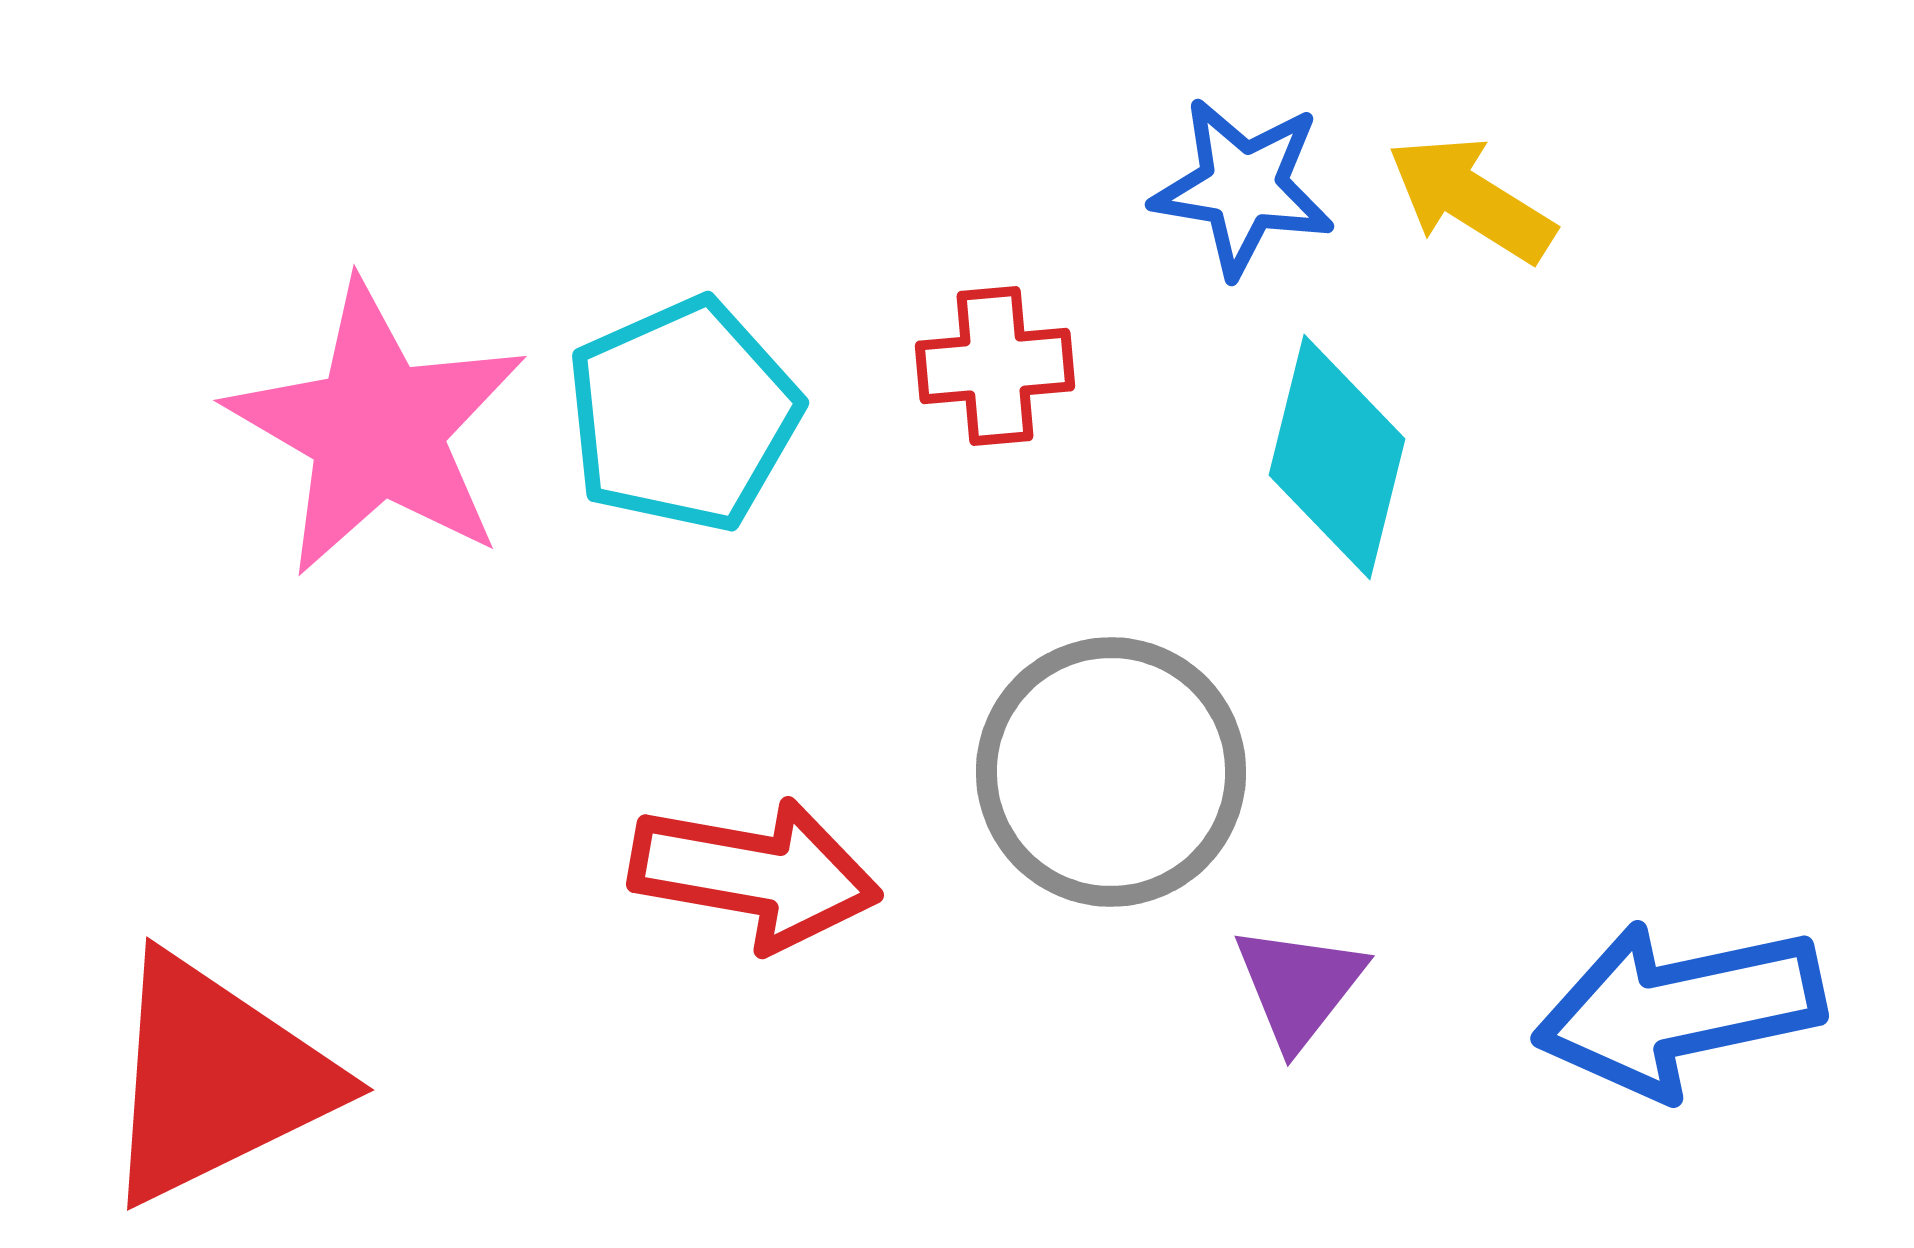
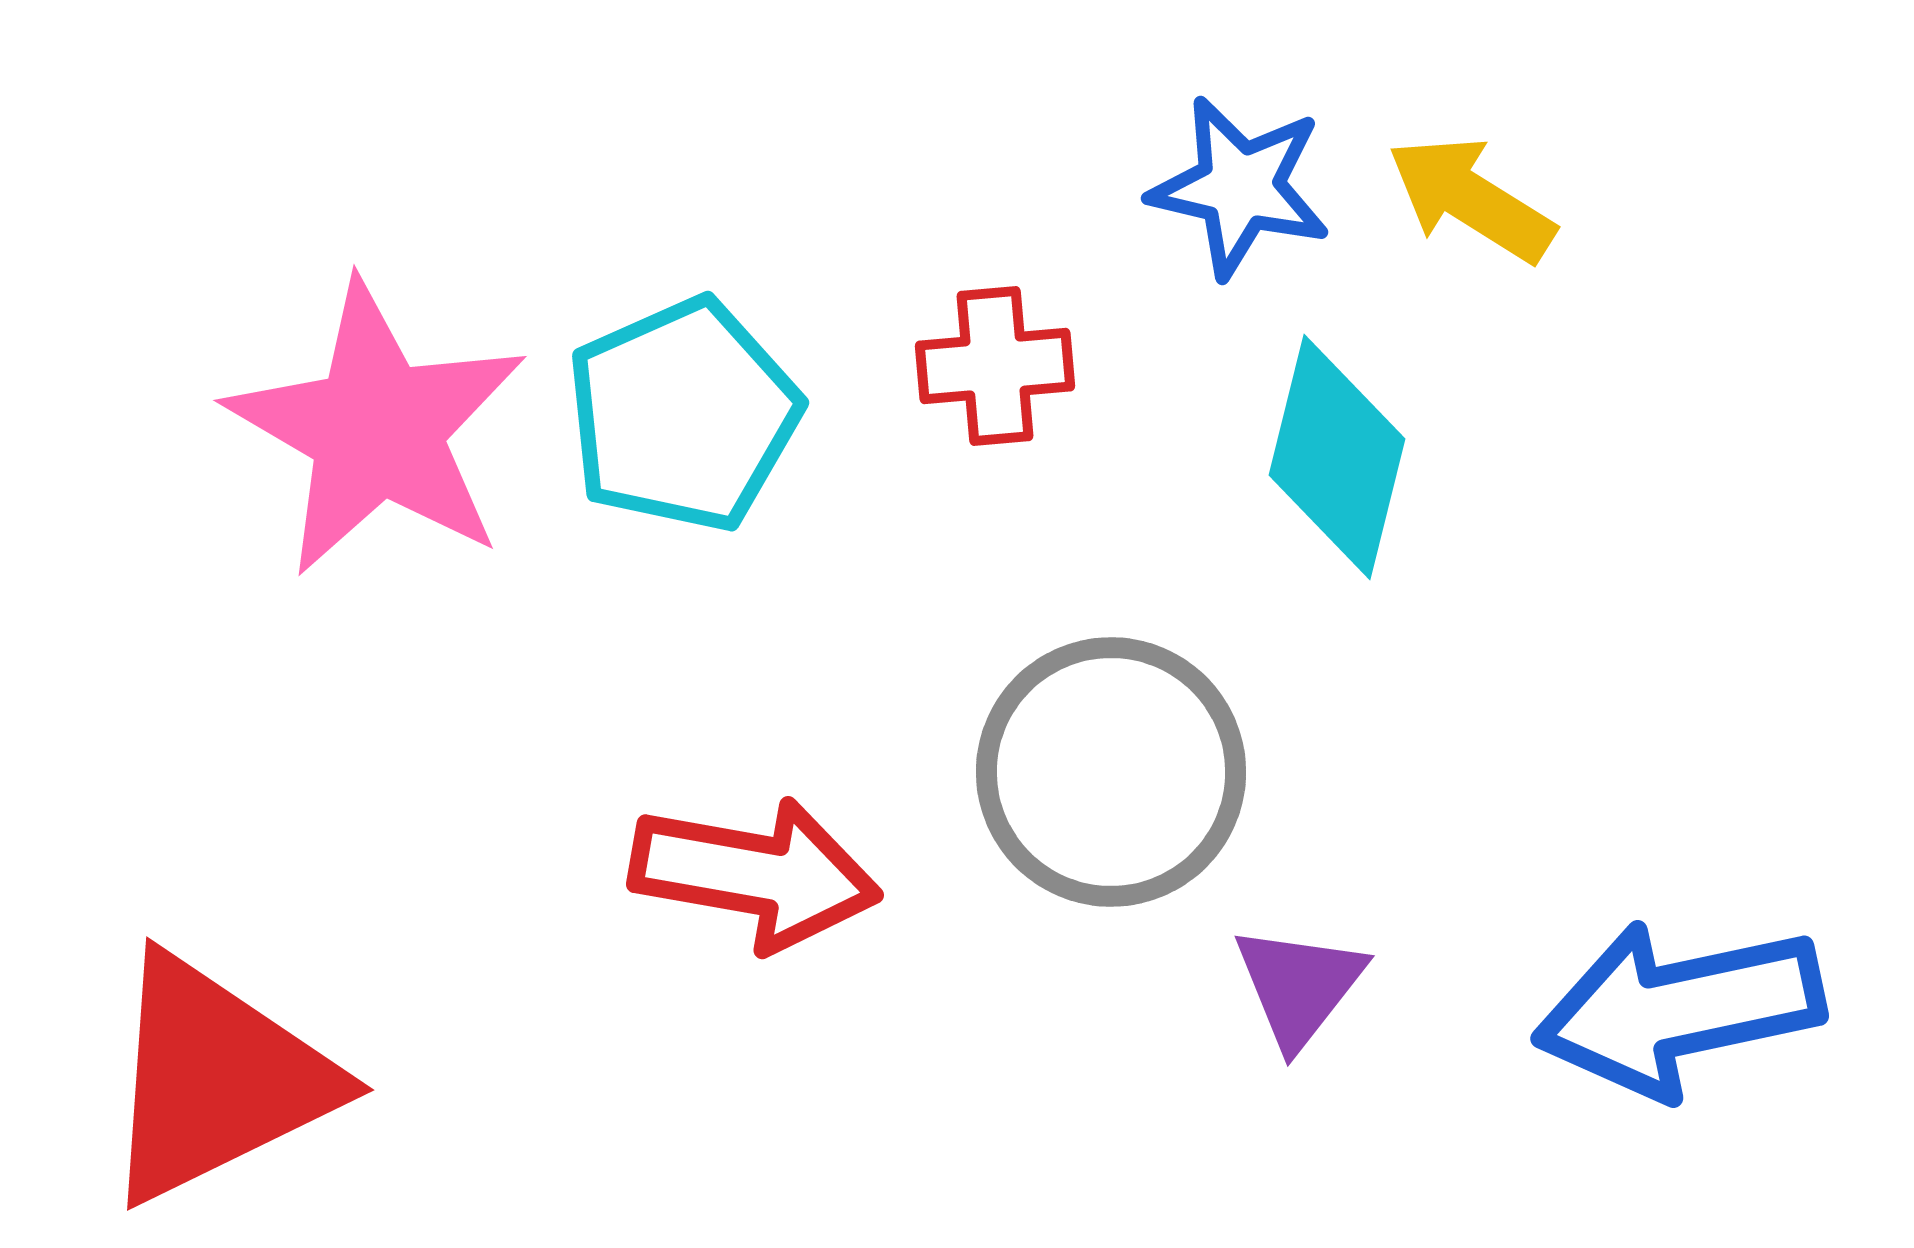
blue star: moved 3 px left; rotated 4 degrees clockwise
